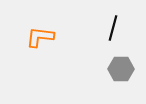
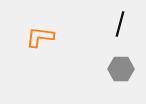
black line: moved 7 px right, 4 px up
